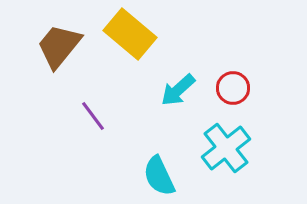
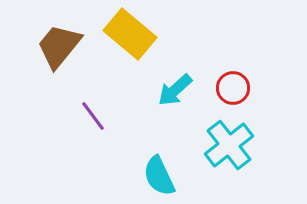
cyan arrow: moved 3 px left
cyan cross: moved 3 px right, 3 px up
